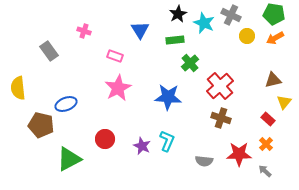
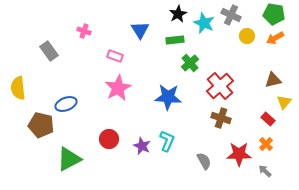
red circle: moved 4 px right
gray semicircle: rotated 126 degrees counterclockwise
